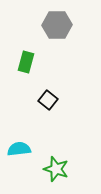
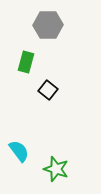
gray hexagon: moved 9 px left
black square: moved 10 px up
cyan semicircle: moved 2 px down; rotated 60 degrees clockwise
